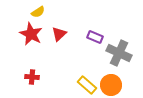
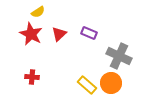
purple rectangle: moved 6 px left, 4 px up
gray cross: moved 3 px down
orange circle: moved 2 px up
